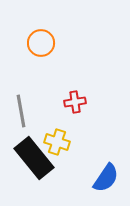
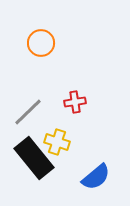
gray line: moved 7 px right, 1 px down; rotated 56 degrees clockwise
blue semicircle: moved 10 px left, 1 px up; rotated 16 degrees clockwise
